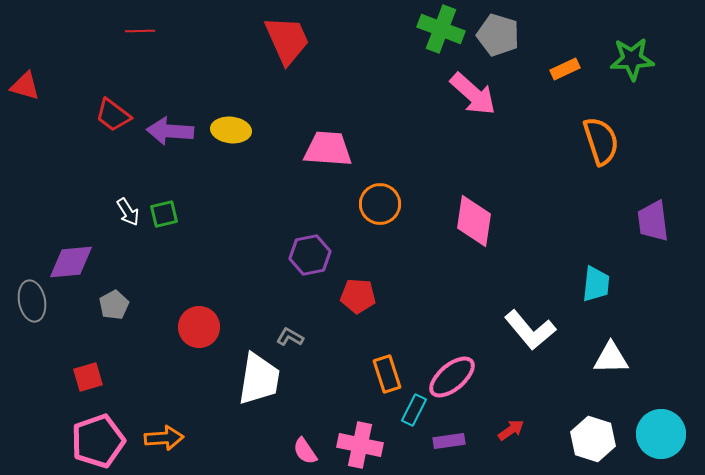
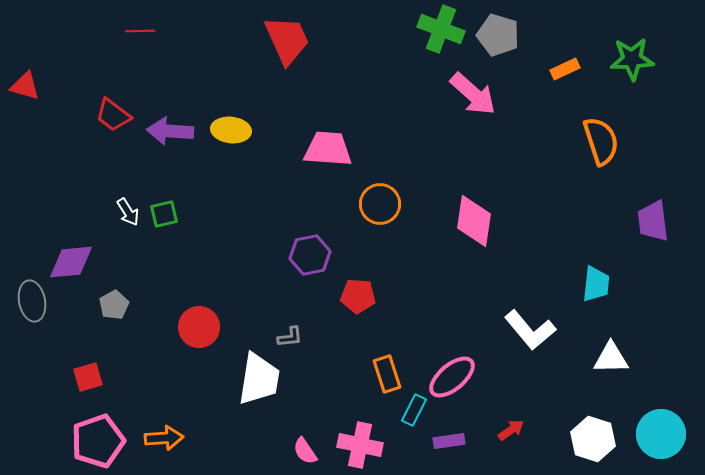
gray L-shape at (290, 337): rotated 144 degrees clockwise
